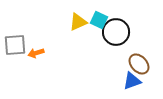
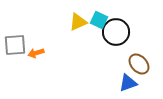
blue triangle: moved 4 px left, 2 px down
